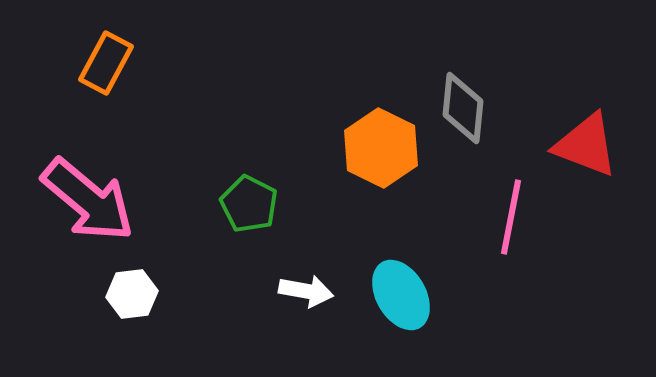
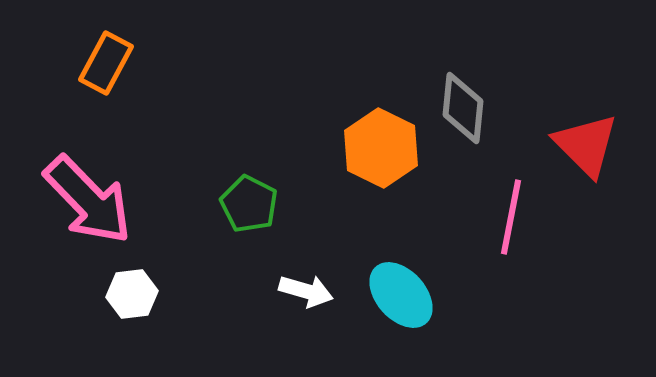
red triangle: rotated 24 degrees clockwise
pink arrow: rotated 6 degrees clockwise
white arrow: rotated 6 degrees clockwise
cyan ellipse: rotated 12 degrees counterclockwise
